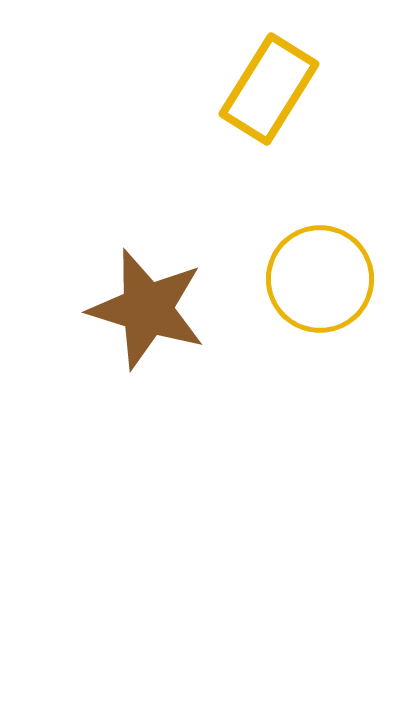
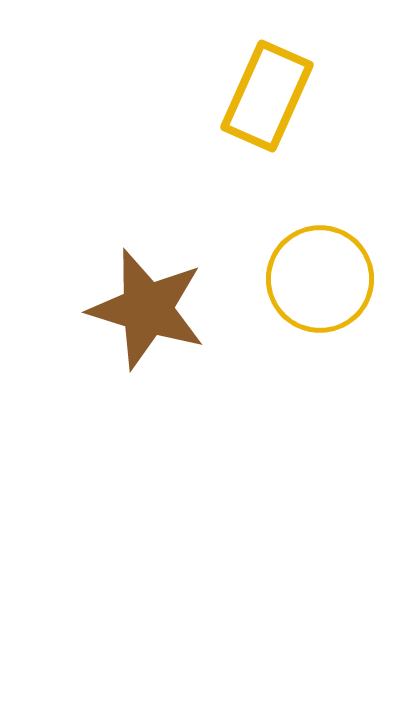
yellow rectangle: moved 2 px left, 7 px down; rotated 8 degrees counterclockwise
